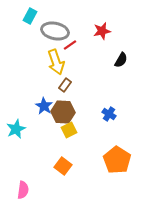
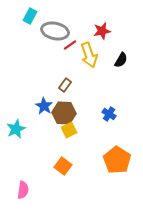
yellow arrow: moved 33 px right, 7 px up
brown hexagon: moved 1 px right, 1 px down
